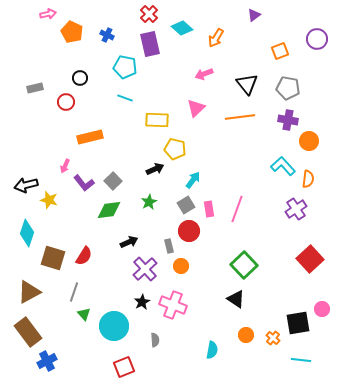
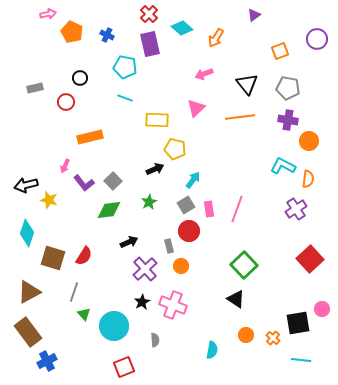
cyan L-shape at (283, 166): rotated 20 degrees counterclockwise
